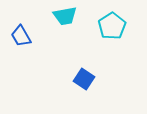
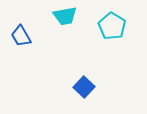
cyan pentagon: rotated 8 degrees counterclockwise
blue square: moved 8 px down; rotated 10 degrees clockwise
